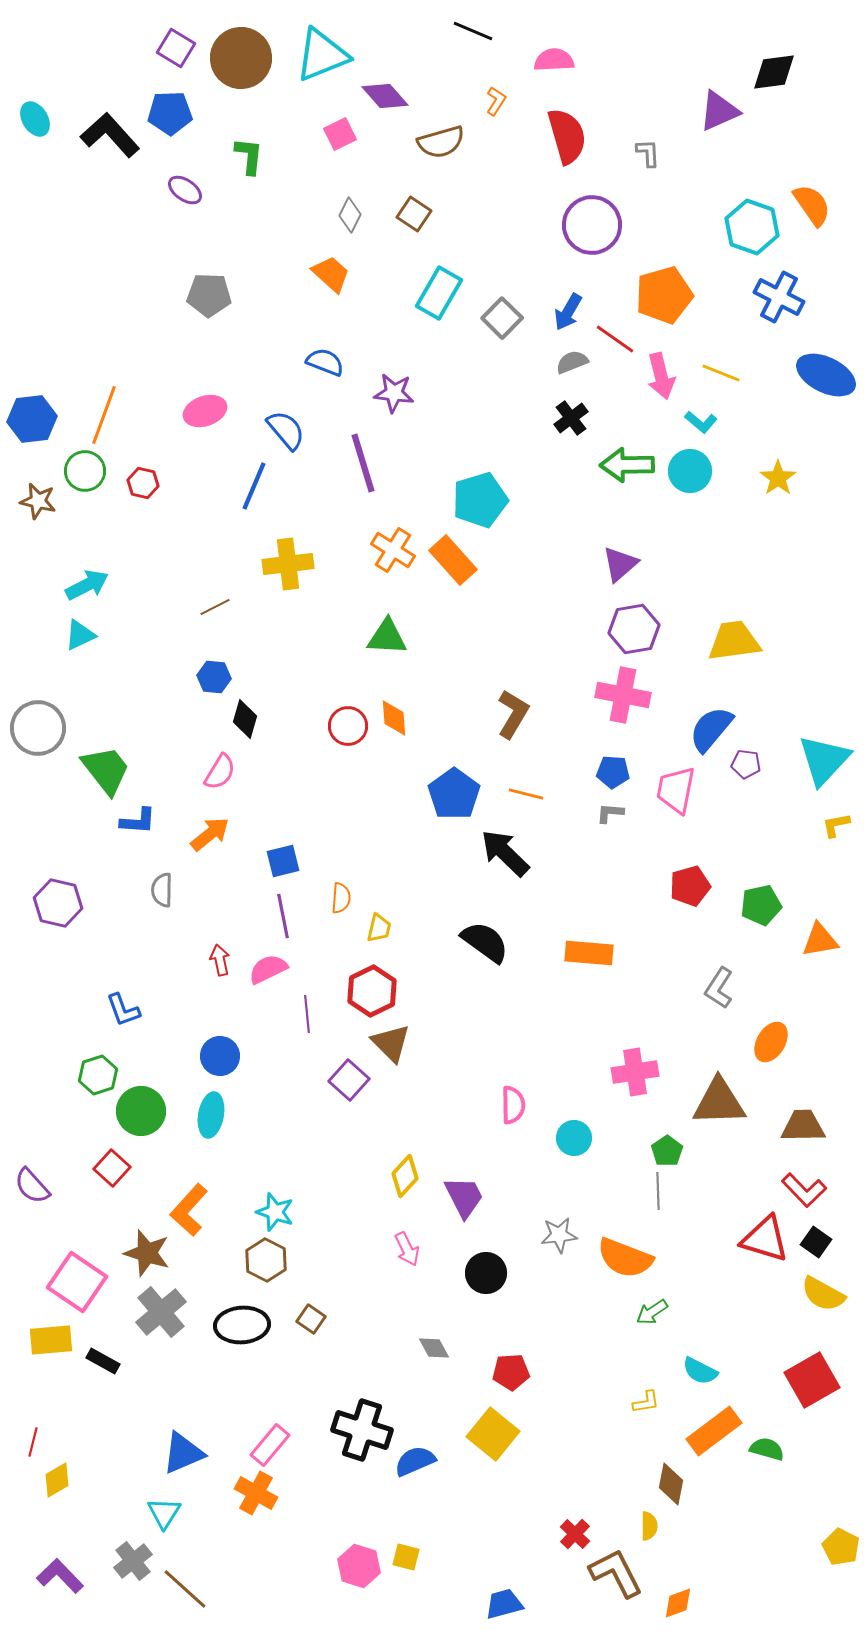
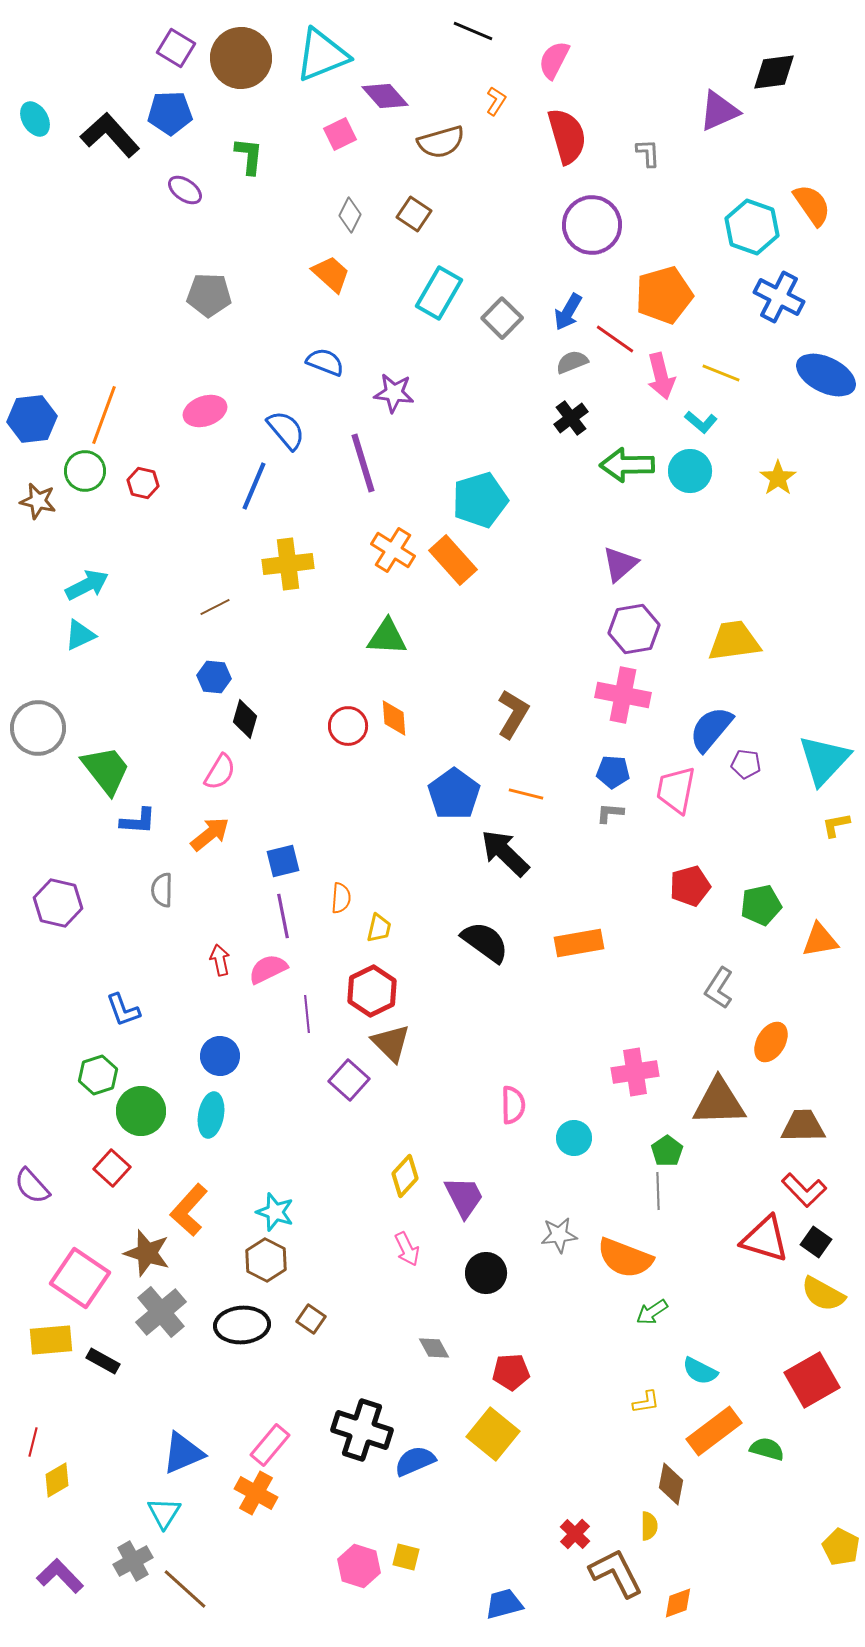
pink semicircle at (554, 60): rotated 60 degrees counterclockwise
orange rectangle at (589, 953): moved 10 px left, 10 px up; rotated 15 degrees counterclockwise
pink square at (77, 1282): moved 3 px right, 4 px up
gray cross at (133, 1561): rotated 9 degrees clockwise
